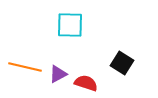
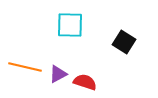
black square: moved 2 px right, 21 px up
red semicircle: moved 1 px left, 1 px up
